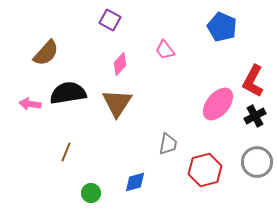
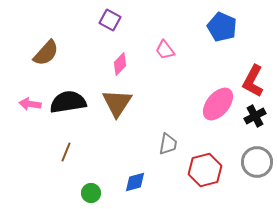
black semicircle: moved 9 px down
